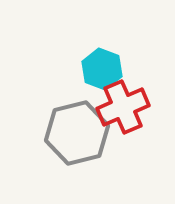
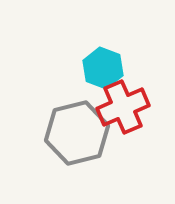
cyan hexagon: moved 1 px right, 1 px up
